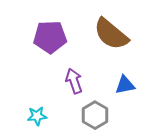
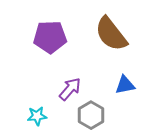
brown semicircle: rotated 12 degrees clockwise
purple arrow: moved 4 px left, 8 px down; rotated 60 degrees clockwise
gray hexagon: moved 4 px left
